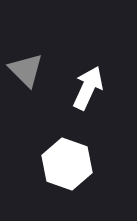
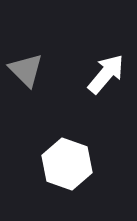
white arrow: moved 18 px right, 14 px up; rotated 15 degrees clockwise
